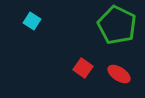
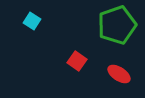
green pentagon: rotated 27 degrees clockwise
red square: moved 6 px left, 7 px up
